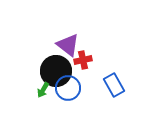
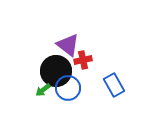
green arrow: rotated 21 degrees clockwise
